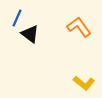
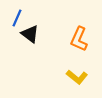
orange L-shape: moved 12 px down; rotated 120 degrees counterclockwise
yellow L-shape: moved 7 px left, 6 px up
